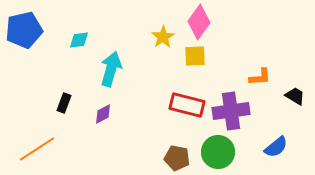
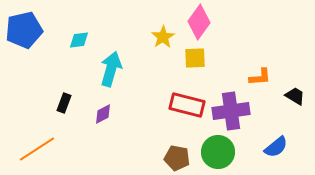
yellow square: moved 2 px down
